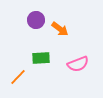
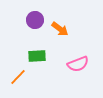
purple circle: moved 1 px left
green rectangle: moved 4 px left, 2 px up
